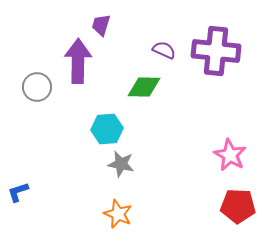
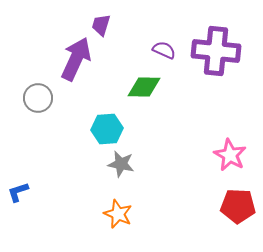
purple arrow: moved 2 px left, 2 px up; rotated 24 degrees clockwise
gray circle: moved 1 px right, 11 px down
